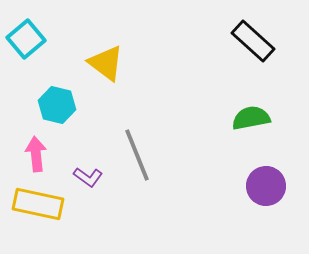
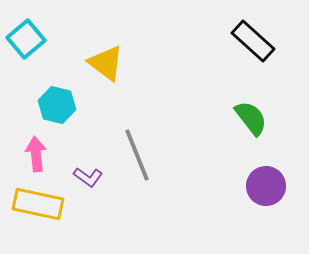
green semicircle: rotated 63 degrees clockwise
